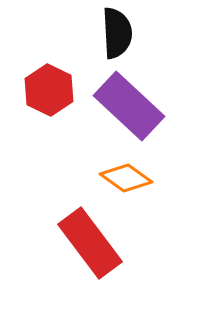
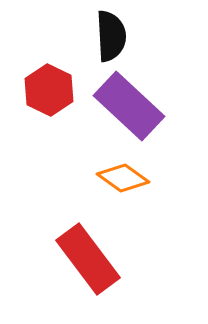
black semicircle: moved 6 px left, 3 px down
orange diamond: moved 3 px left
red rectangle: moved 2 px left, 16 px down
